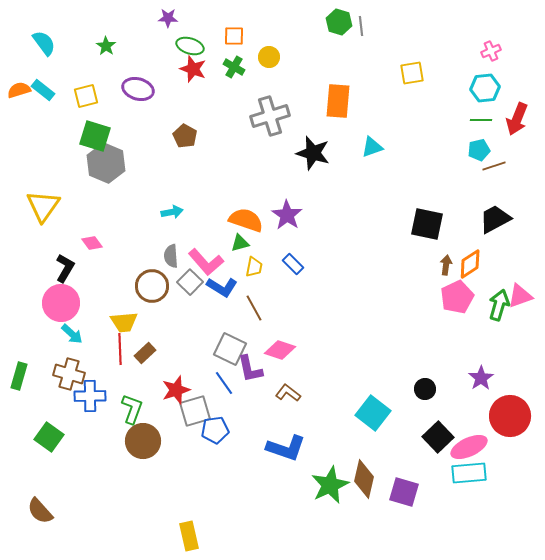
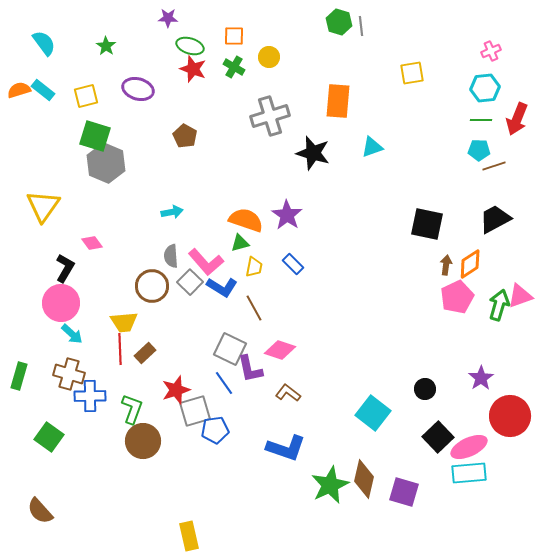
cyan pentagon at (479, 150): rotated 15 degrees clockwise
